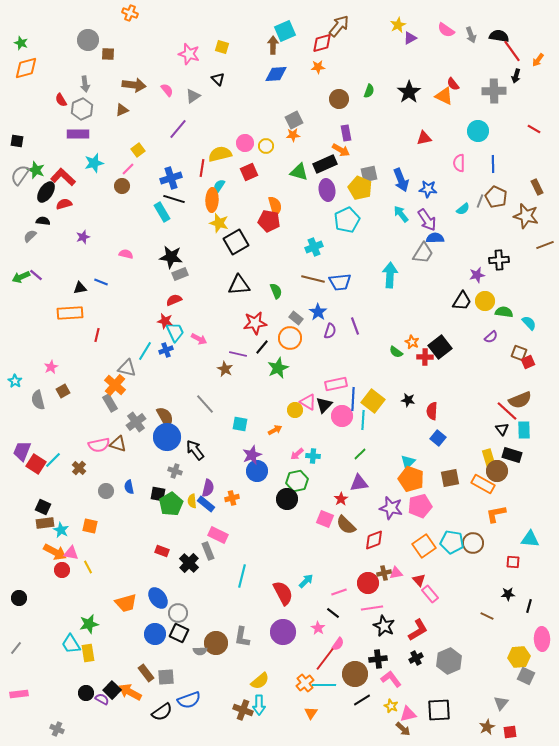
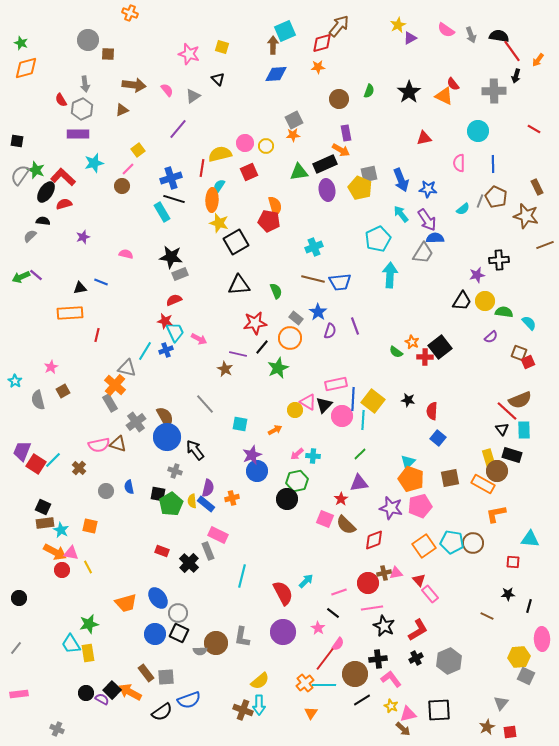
green triangle at (299, 172): rotated 24 degrees counterclockwise
cyan pentagon at (347, 220): moved 31 px right, 19 px down
